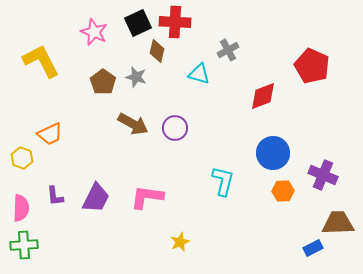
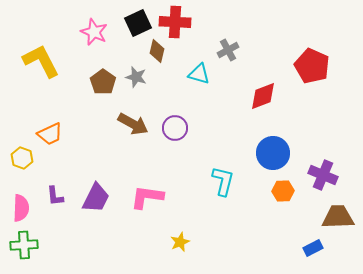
brown trapezoid: moved 6 px up
